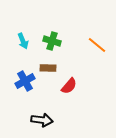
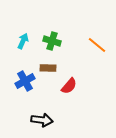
cyan arrow: rotated 133 degrees counterclockwise
